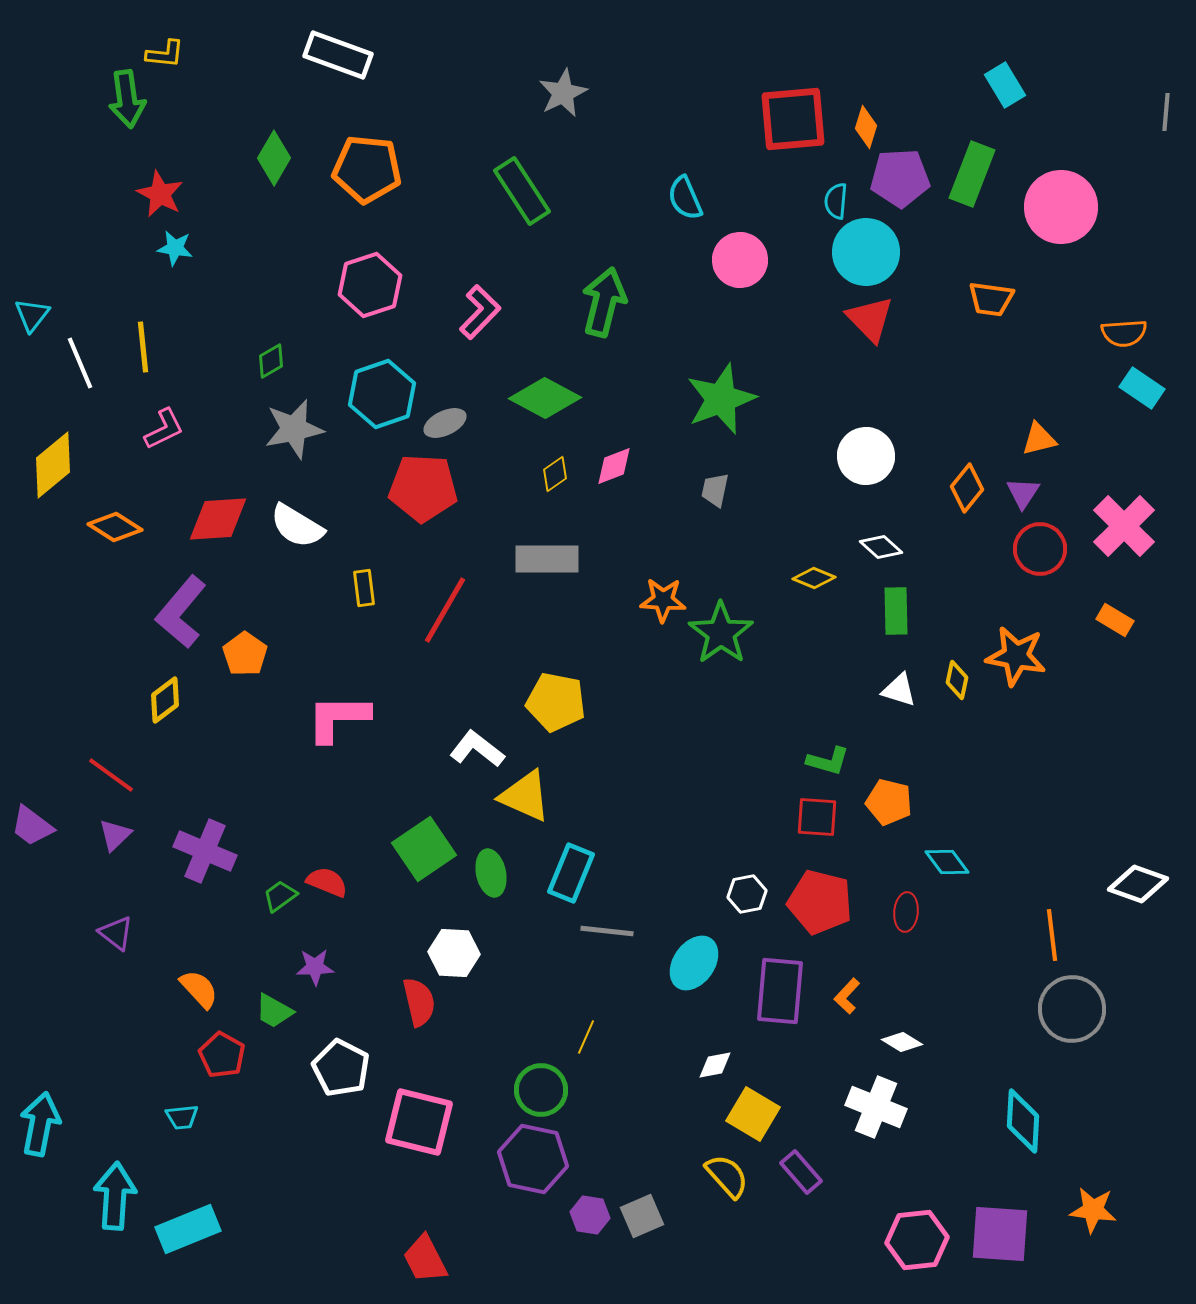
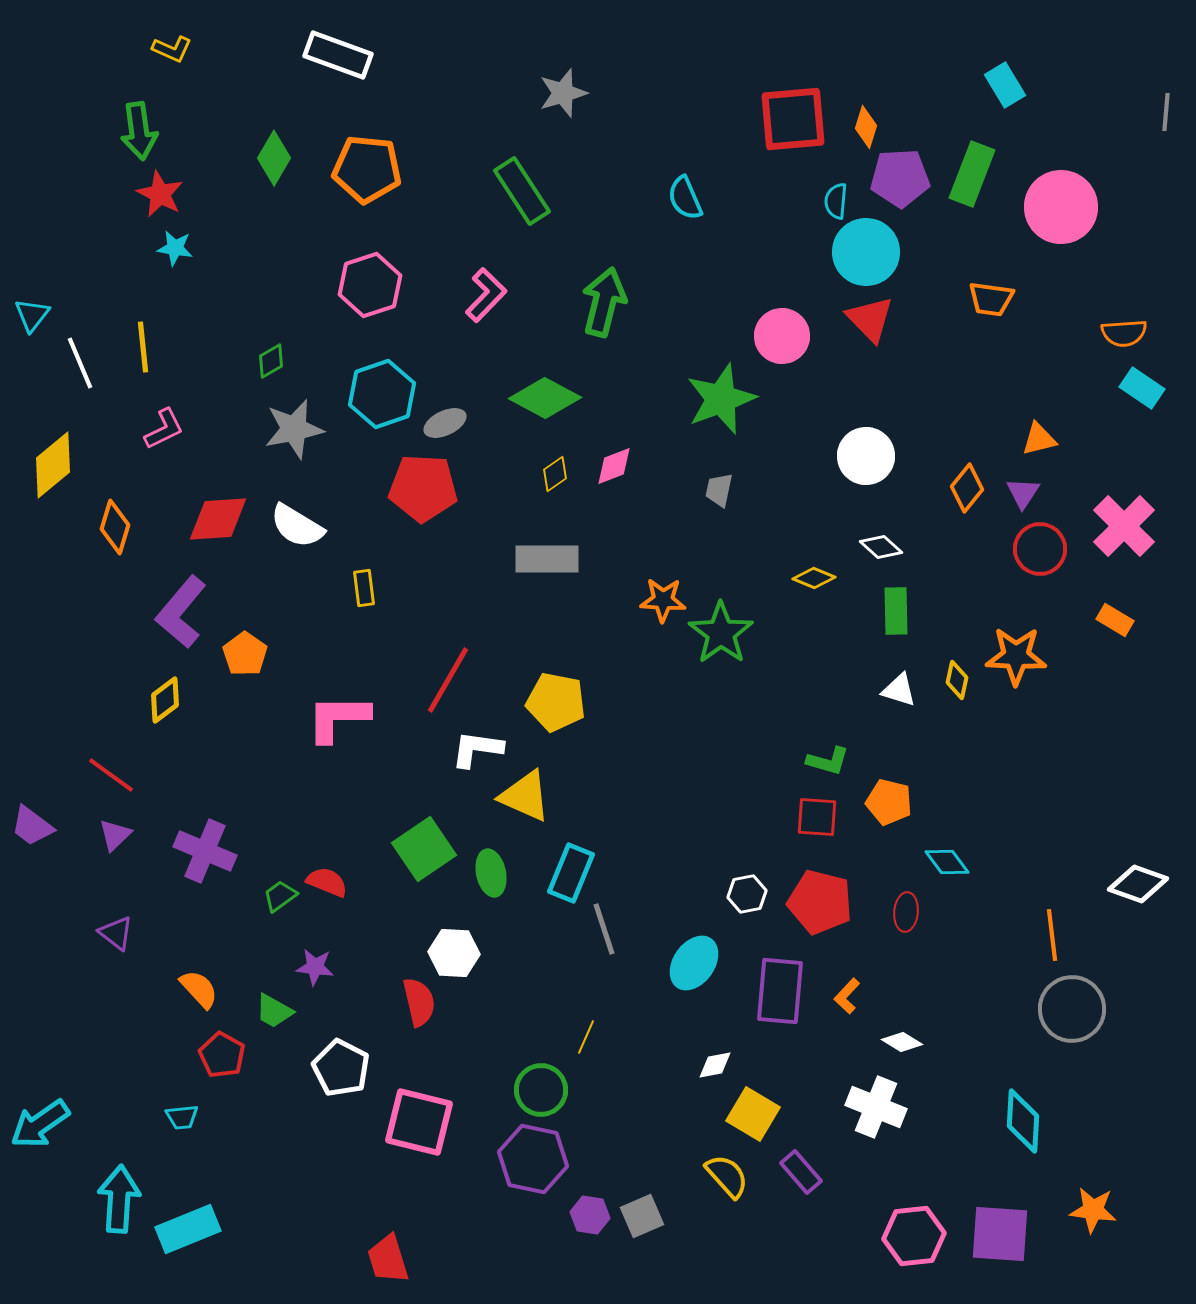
yellow L-shape at (165, 54): moved 7 px right, 5 px up; rotated 18 degrees clockwise
gray star at (563, 93): rotated 9 degrees clockwise
green arrow at (127, 99): moved 12 px right, 32 px down
pink circle at (740, 260): moved 42 px right, 76 px down
pink L-shape at (480, 312): moved 6 px right, 17 px up
gray trapezoid at (715, 490): moved 4 px right
orange diamond at (115, 527): rotated 74 degrees clockwise
red line at (445, 610): moved 3 px right, 70 px down
orange star at (1016, 656): rotated 8 degrees counterclockwise
white L-shape at (477, 749): rotated 30 degrees counterclockwise
gray line at (607, 931): moved 3 px left, 2 px up; rotated 66 degrees clockwise
purple star at (315, 967): rotated 9 degrees clockwise
cyan arrow at (40, 1124): rotated 136 degrees counterclockwise
cyan arrow at (115, 1196): moved 4 px right, 3 px down
pink hexagon at (917, 1240): moved 3 px left, 4 px up
red trapezoid at (425, 1259): moved 37 px left; rotated 10 degrees clockwise
